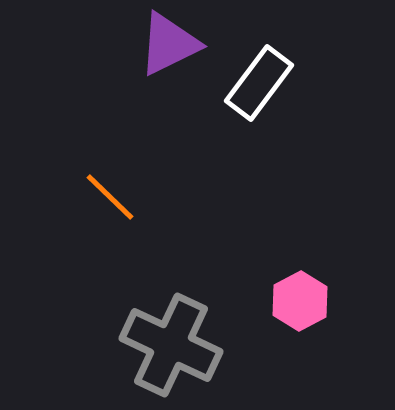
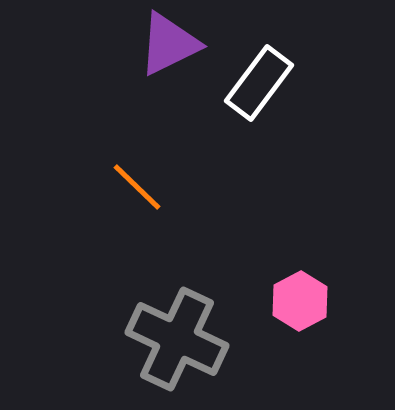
orange line: moved 27 px right, 10 px up
gray cross: moved 6 px right, 6 px up
